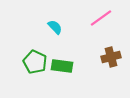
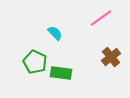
cyan semicircle: moved 6 px down
brown cross: rotated 24 degrees counterclockwise
green rectangle: moved 1 px left, 7 px down
